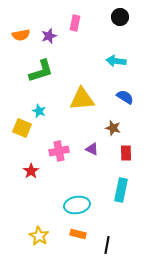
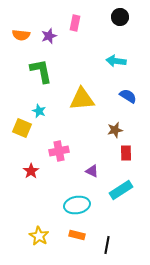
orange semicircle: rotated 18 degrees clockwise
green L-shape: rotated 84 degrees counterclockwise
blue semicircle: moved 3 px right, 1 px up
brown star: moved 2 px right, 2 px down; rotated 28 degrees counterclockwise
purple triangle: moved 22 px down
cyan rectangle: rotated 45 degrees clockwise
orange rectangle: moved 1 px left, 1 px down
